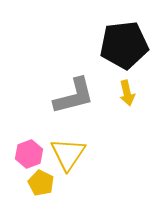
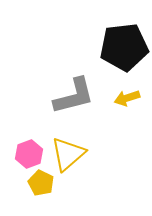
black pentagon: moved 2 px down
yellow arrow: moved 5 px down; rotated 85 degrees clockwise
yellow triangle: rotated 15 degrees clockwise
